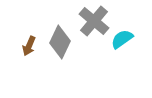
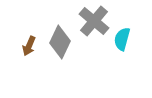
cyan semicircle: rotated 40 degrees counterclockwise
